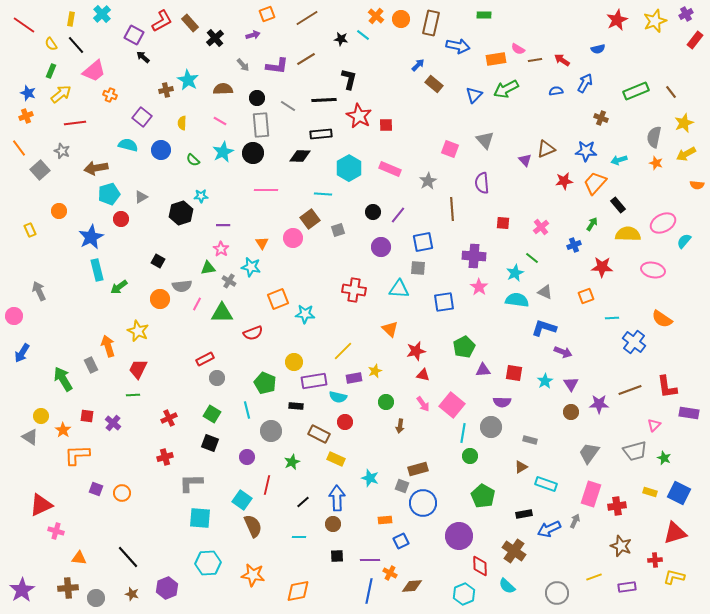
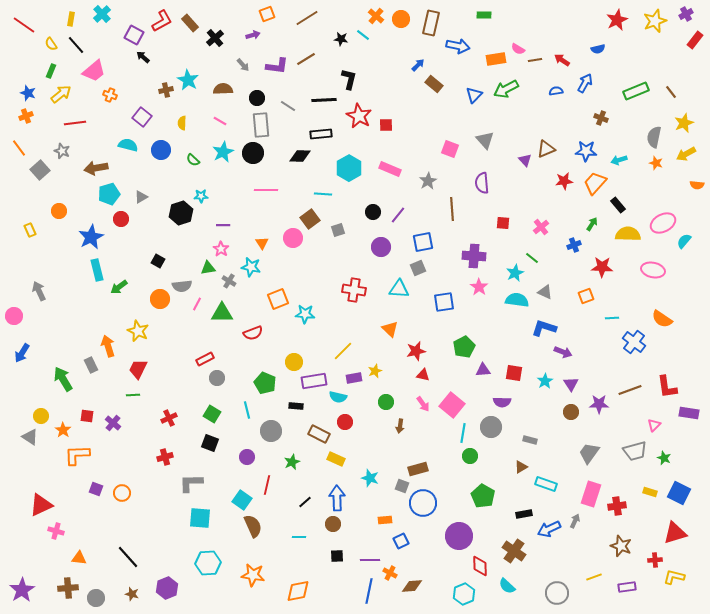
gray square at (418, 268): rotated 28 degrees counterclockwise
black line at (303, 502): moved 2 px right
